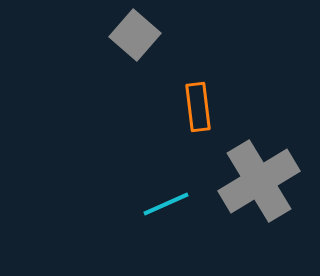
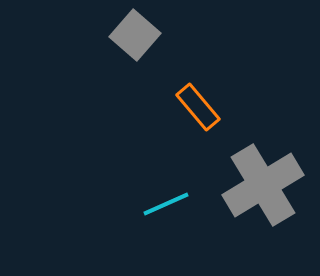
orange rectangle: rotated 33 degrees counterclockwise
gray cross: moved 4 px right, 4 px down
